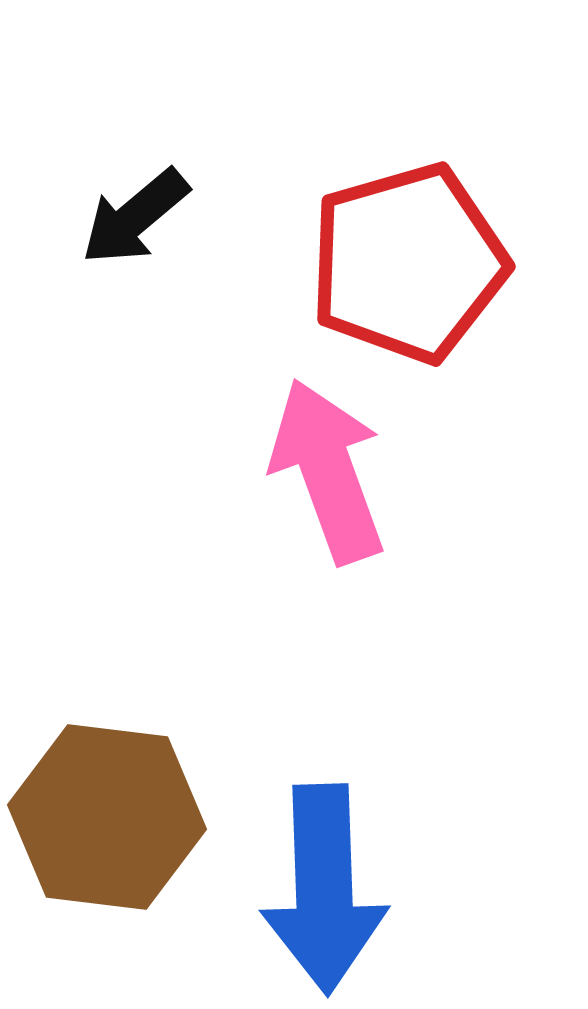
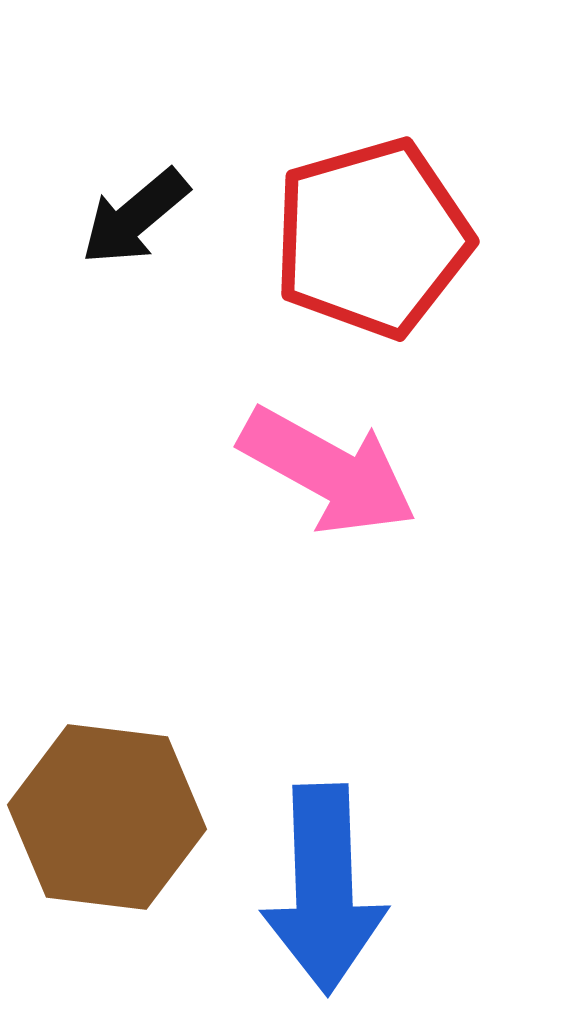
red pentagon: moved 36 px left, 25 px up
pink arrow: rotated 139 degrees clockwise
